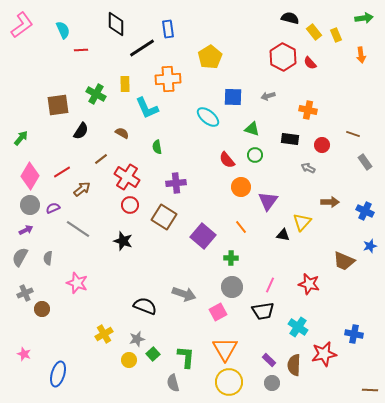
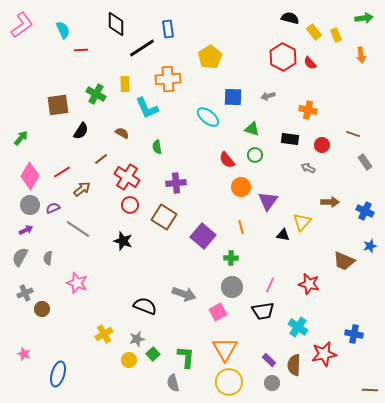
orange line at (241, 227): rotated 24 degrees clockwise
